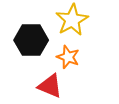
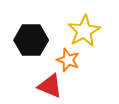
yellow star: moved 12 px right, 11 px down
orange star: moved 3 px down
